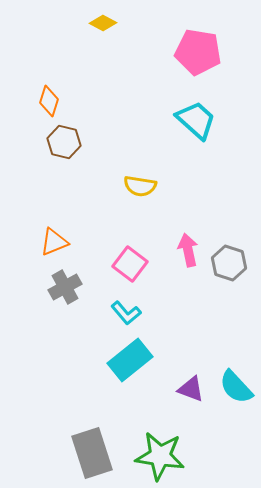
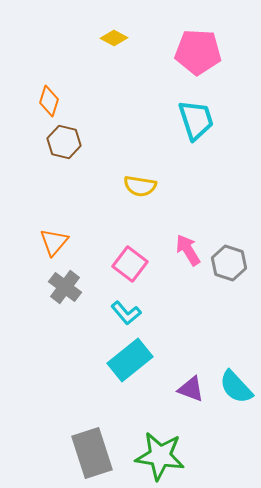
yellow diamond: moved 11 px right, 15 px down
pink pentagon: rotated 6 degrees counterclockwise
cyan trapezoid: rotated 30 degrees clockwise
orange triangle: rotated 28 degrees counterclockwise
pink arrow: rotated 20 degrees counterclockwise
gray cross: rotated 24 degrees counterclockwise
